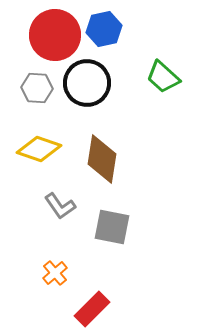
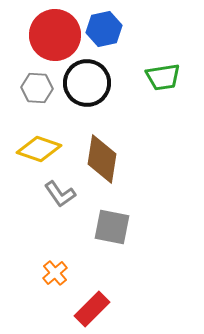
green trapezoid: rotated 51 degrees counterclockwise
gray L-shape: moved 12 px up
